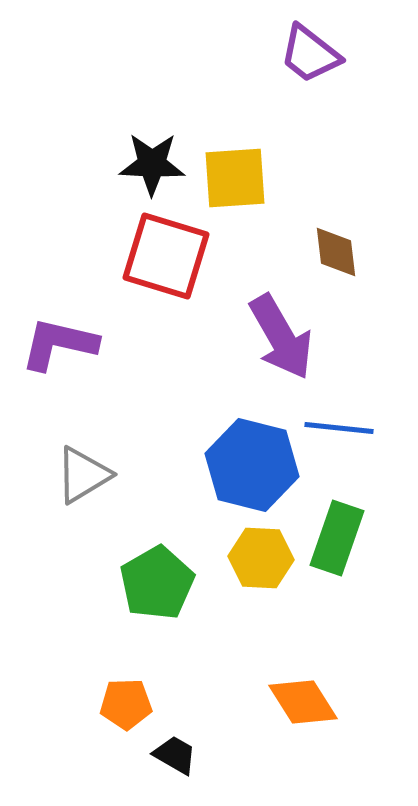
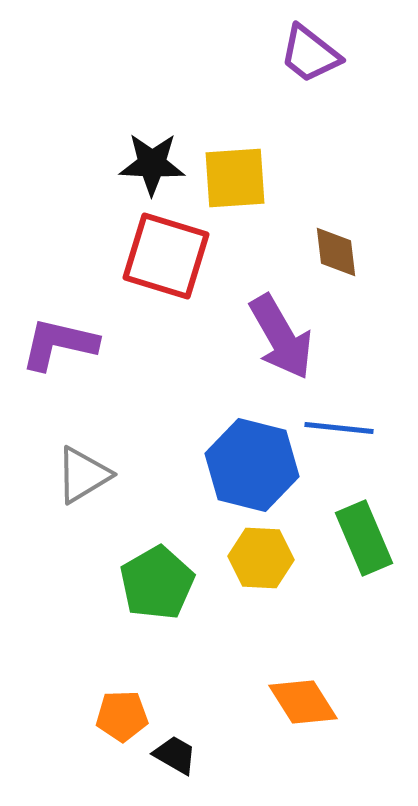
green rectangle: moved 27 px right; rotated 42 degrees counterclockwise
orange pentagon: moved 4 px left, 12 px down
